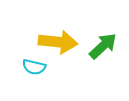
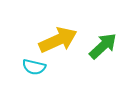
yellow arrow: moved 2 px up; rotated 30 degrees counterclockwise
